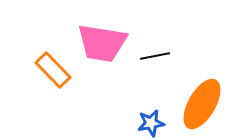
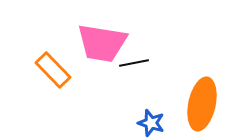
black line: moved 21 px left, 7 px down
orange ellipse: rotated 18 degrees counterclockwise
blue star: rotated 28 degrees clockwise
